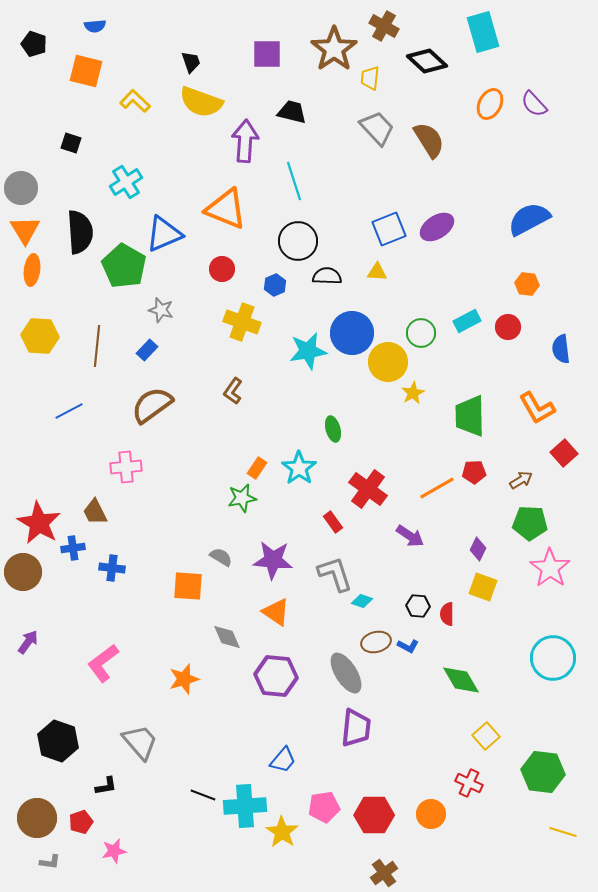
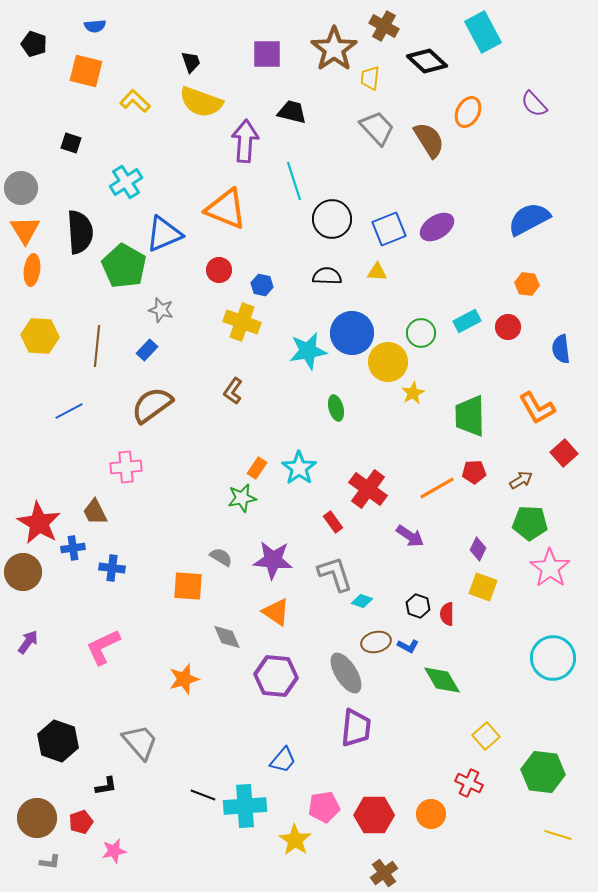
cyan rectangle at (483, 32): rotated 12 degrees counterclockwise
orange ellipse at (490, 104): moved 22 px left, 8 px down
black circle at (298, 241): moved 34 px right, 22 px up
red circle at (222, 269): moved 3 px left, 1 px down
blue hexagon at (275, 285): moved 13 px left; rotated 25 degrees counterclockwise
green ellipse at (333, 429): moved 3 px right, 21 px up
black hexagon at (418, 606): rotated 15 degrees clockwise
pink L-shape at (103, 663): moved 16 px up; rotated 12 degrees clockwise
green diamond at (461, 680): moved 19 px left
yellow star at (282, 832): moved 13 px right, 8 px down
yellow line at (563, 832): moved 5 px left, 3 px down
